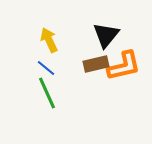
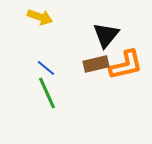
yellow arrow: moved 9 px left, 23 px up; rotated 135 degrees clockwise
orange L-shape: moved 2 px right, 1 px up
